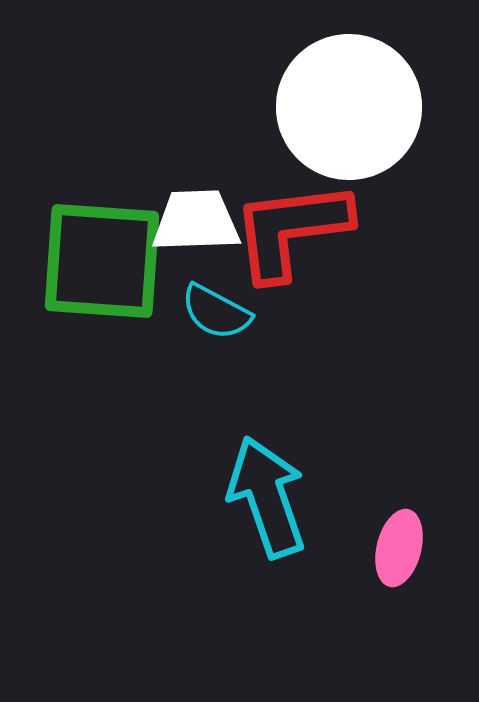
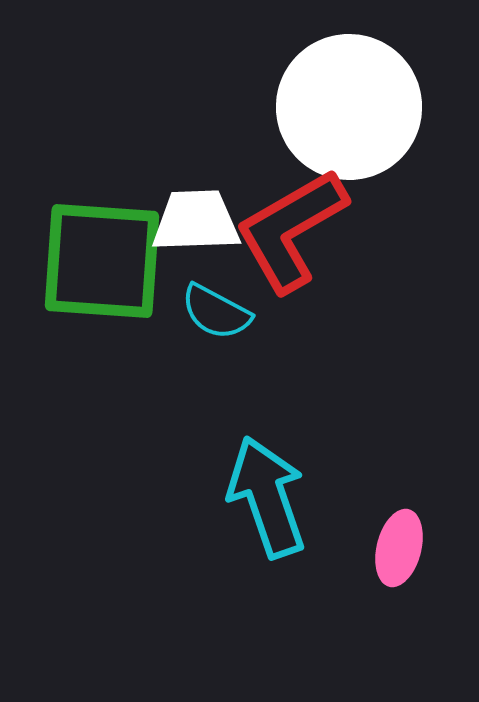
red L-shape: rotated 23 degrees counterclockwise
